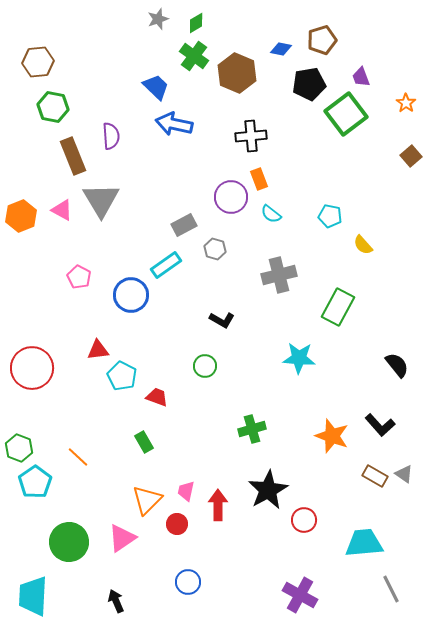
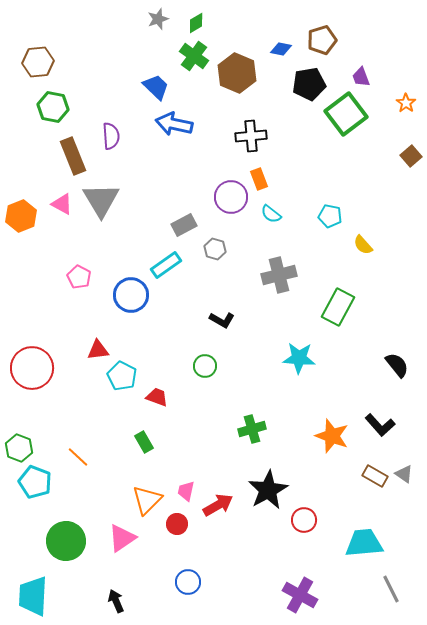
pink triangle at (62, 210): moved 6 px up
cyan pentagon at (35, 482): rotated 16 degrees counterclockwise
red arrow at (218, 505): rotated 60 degrees clockwise
green circle at (69, 542): moved 3 px left, 1 px up
